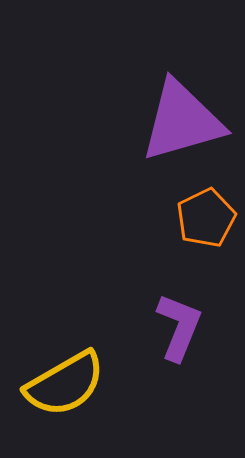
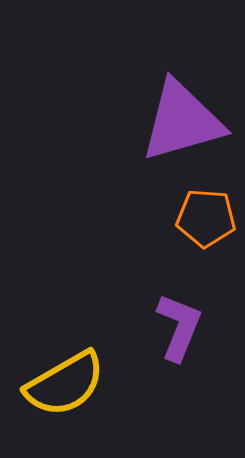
orange pentagon: rotated 30 degrees clockwise
